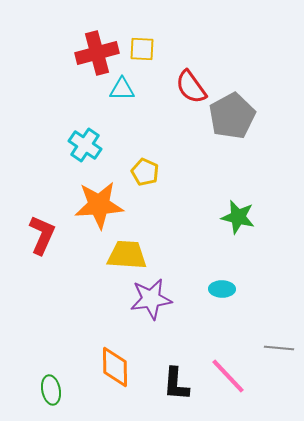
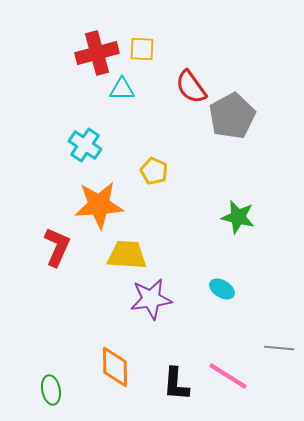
yellow pentagon: moved 9 px right, 1 px up
red L-shape: moved 15 px right, 12 px down
cyan ellipse: rotated 30 degrees clockwise
pink line: rotated 15 degrees counterclockwise
